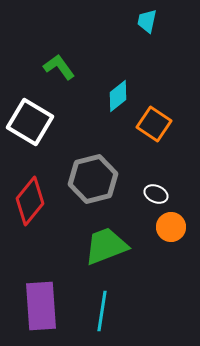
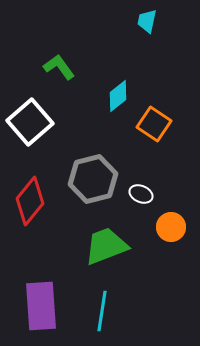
white square: rotated 18 degrees clockwise
white ellipse: moved 15 px left
